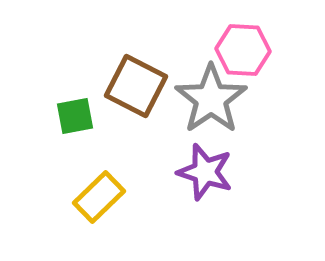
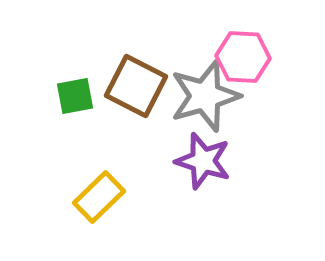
pink hexagon: moved 7 px down
gray star: moved 6 px left, 3 px up; rotated 18 degrees clockwise
green square: moved 20 px up
purple star: moved 2 px left, 11 px up
